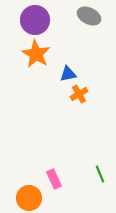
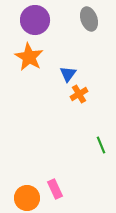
gray ellipse: moved 3 px down; rotated 45 degrees clockwise
orange star: moved 7 px left, 3 px down
blue triangle: rotated 42 degrees counterclockwise
green line: moved 1 px right, 29 px up
pink rectangle: moved 1 px right, 10 px down
orange circle: moved 2 px left
